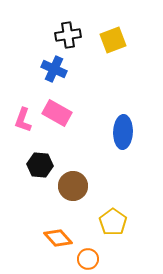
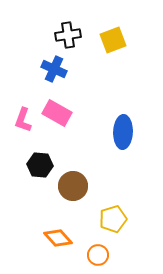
yellow pentagon: moved 3 px up; rotated 20 degrees clockwise
orange circle: moved 10 px right, 4 px up
